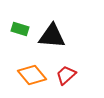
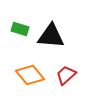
black triangle: moved 1 px left
orange diamond: moved 2 px left
